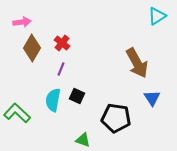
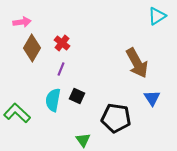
green triangle: rotated 35 degrees clockwise
